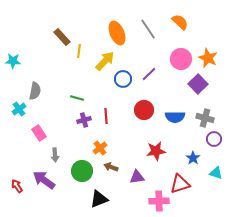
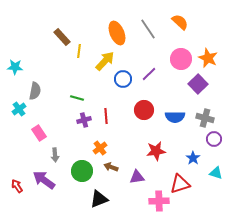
cyan star: moved 2 px right, 6 px down
